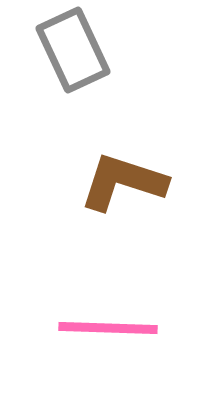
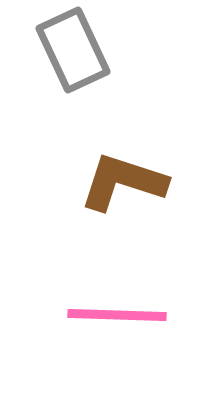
pink line: moved 9 px right, 13 px up
